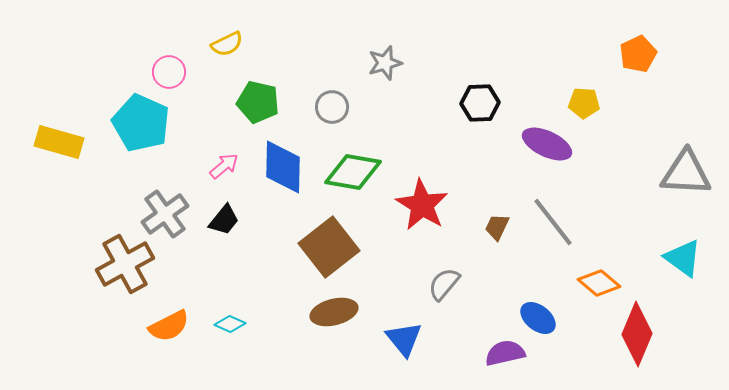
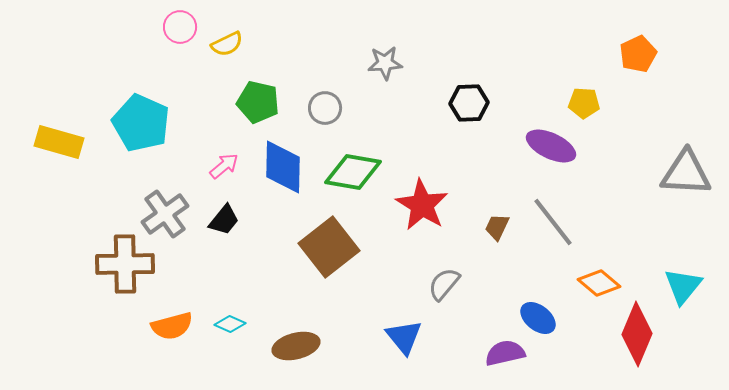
gray star: rotated 12 degrees clockwise
pink circle: moved 11 px right, 45 px up
black hexagon: moved 11 px left
gray circle: moved 7 px left, 1 px down
purple ellipse: moved 4 px right, 2 px down
cyan triangle: moved 28 px down; rotated 33 degrees clockwise
brown cross: rotated 28 degrees clockwise
brown ellipse: moved 38 px left, 34 px down
orange semicircle: moved 3 px right; rotated 12 degrees clockwise
blue triangle: moved 2 px up
